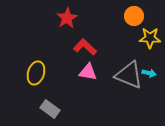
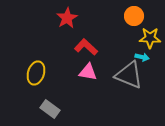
red L-shape: moved 1 px right
cyan arrow: moved 7 px left, 16 px up
